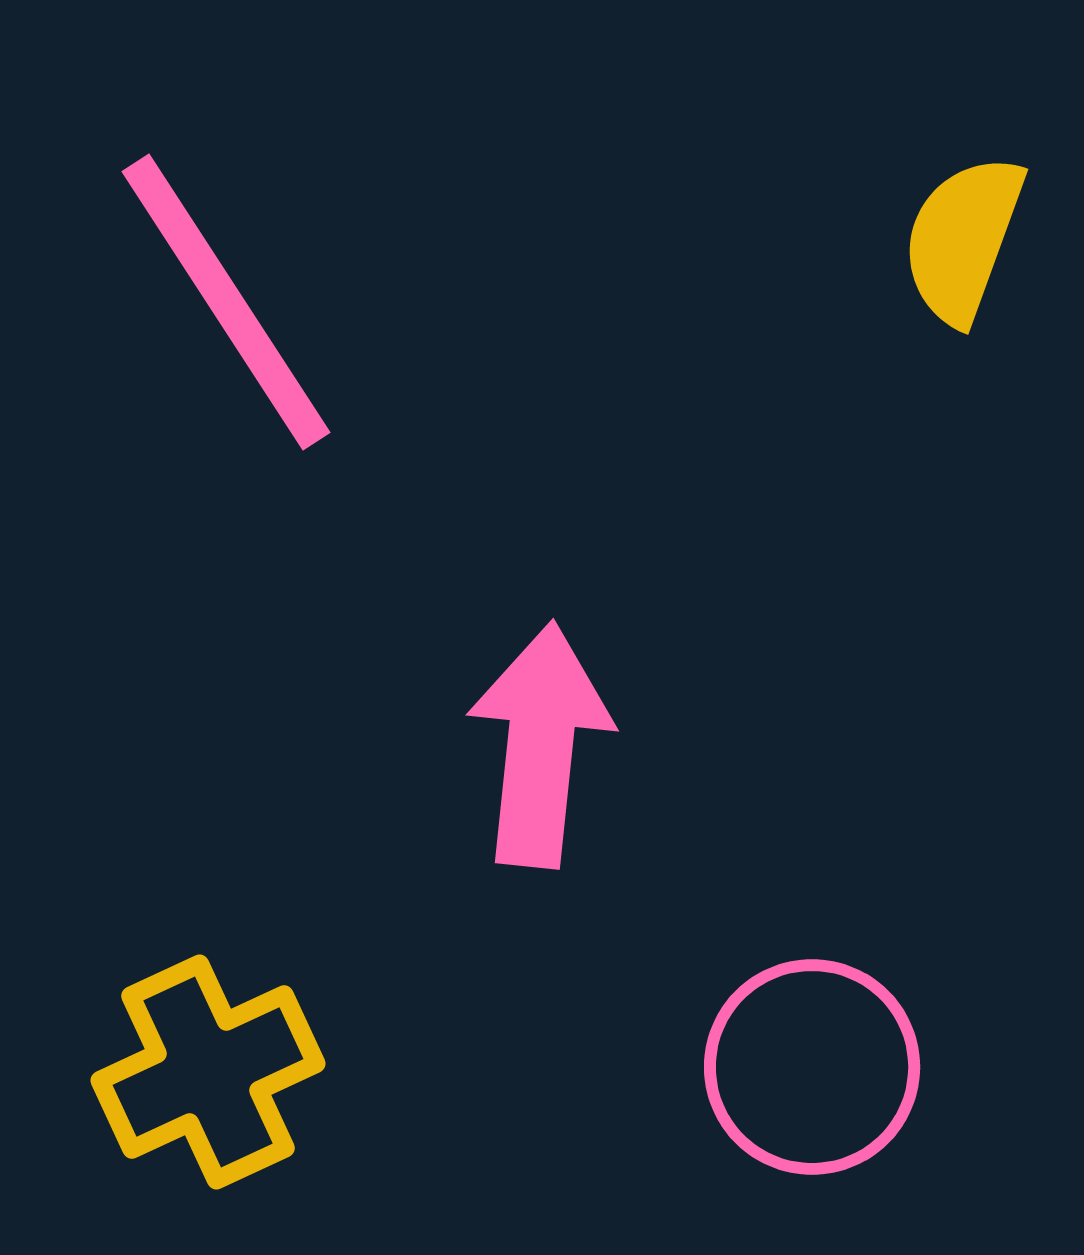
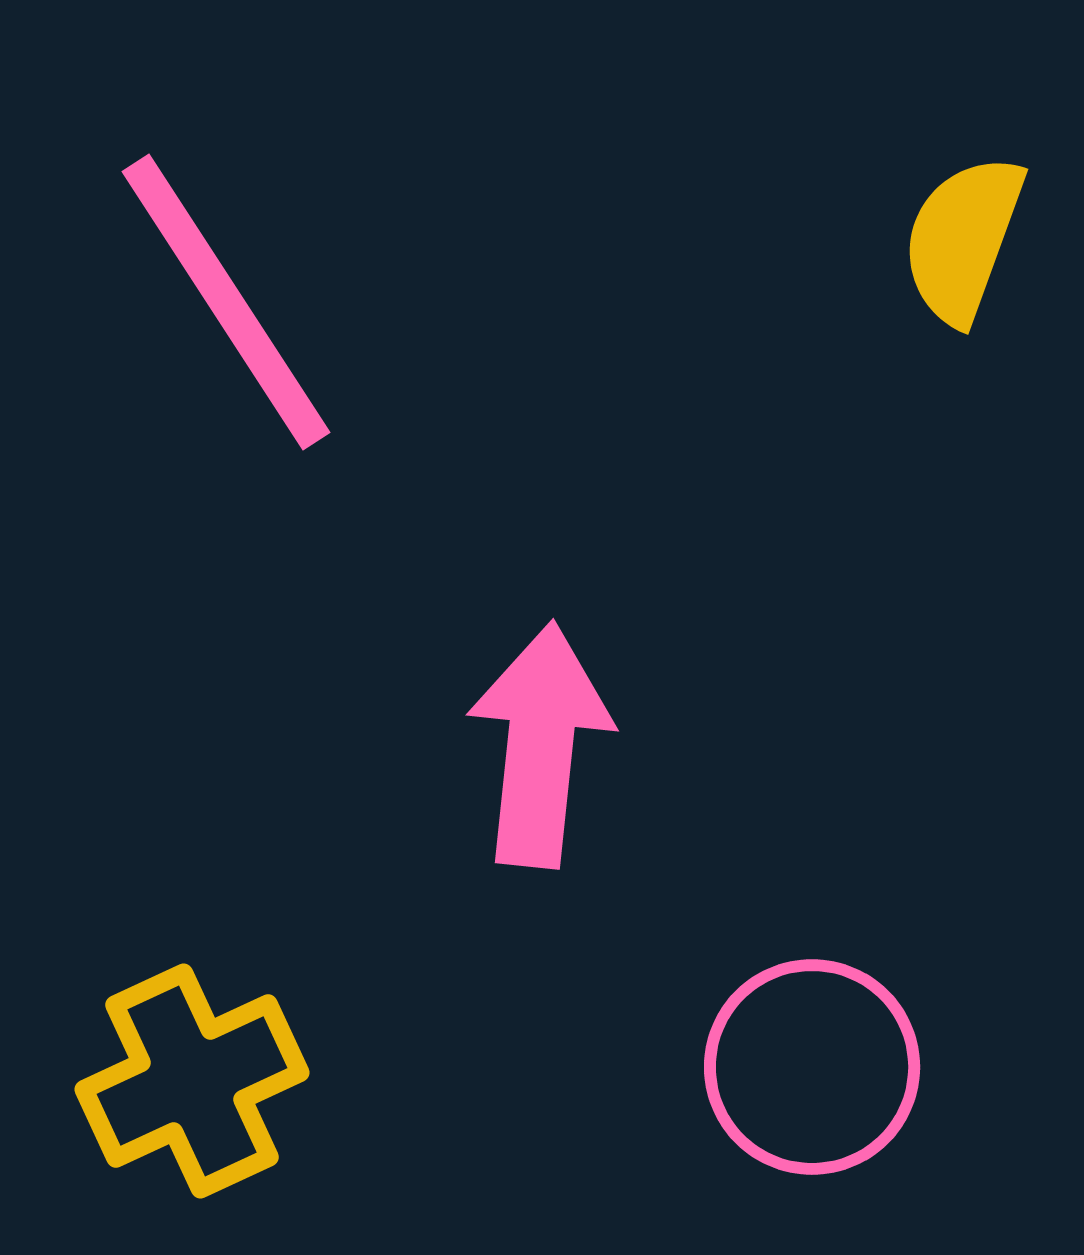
yellow cross: moved 16 px left, 9 px down
